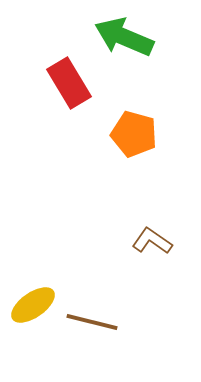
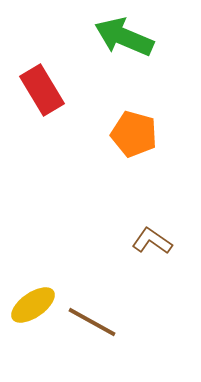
red rectangle: moved 27 px left, 7 px down
brown line: rotated 15 degrees clockwise
